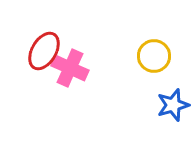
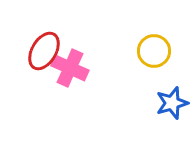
yellow circle: moved 5 px up
blue star: moved 1 px left, 2 px up
